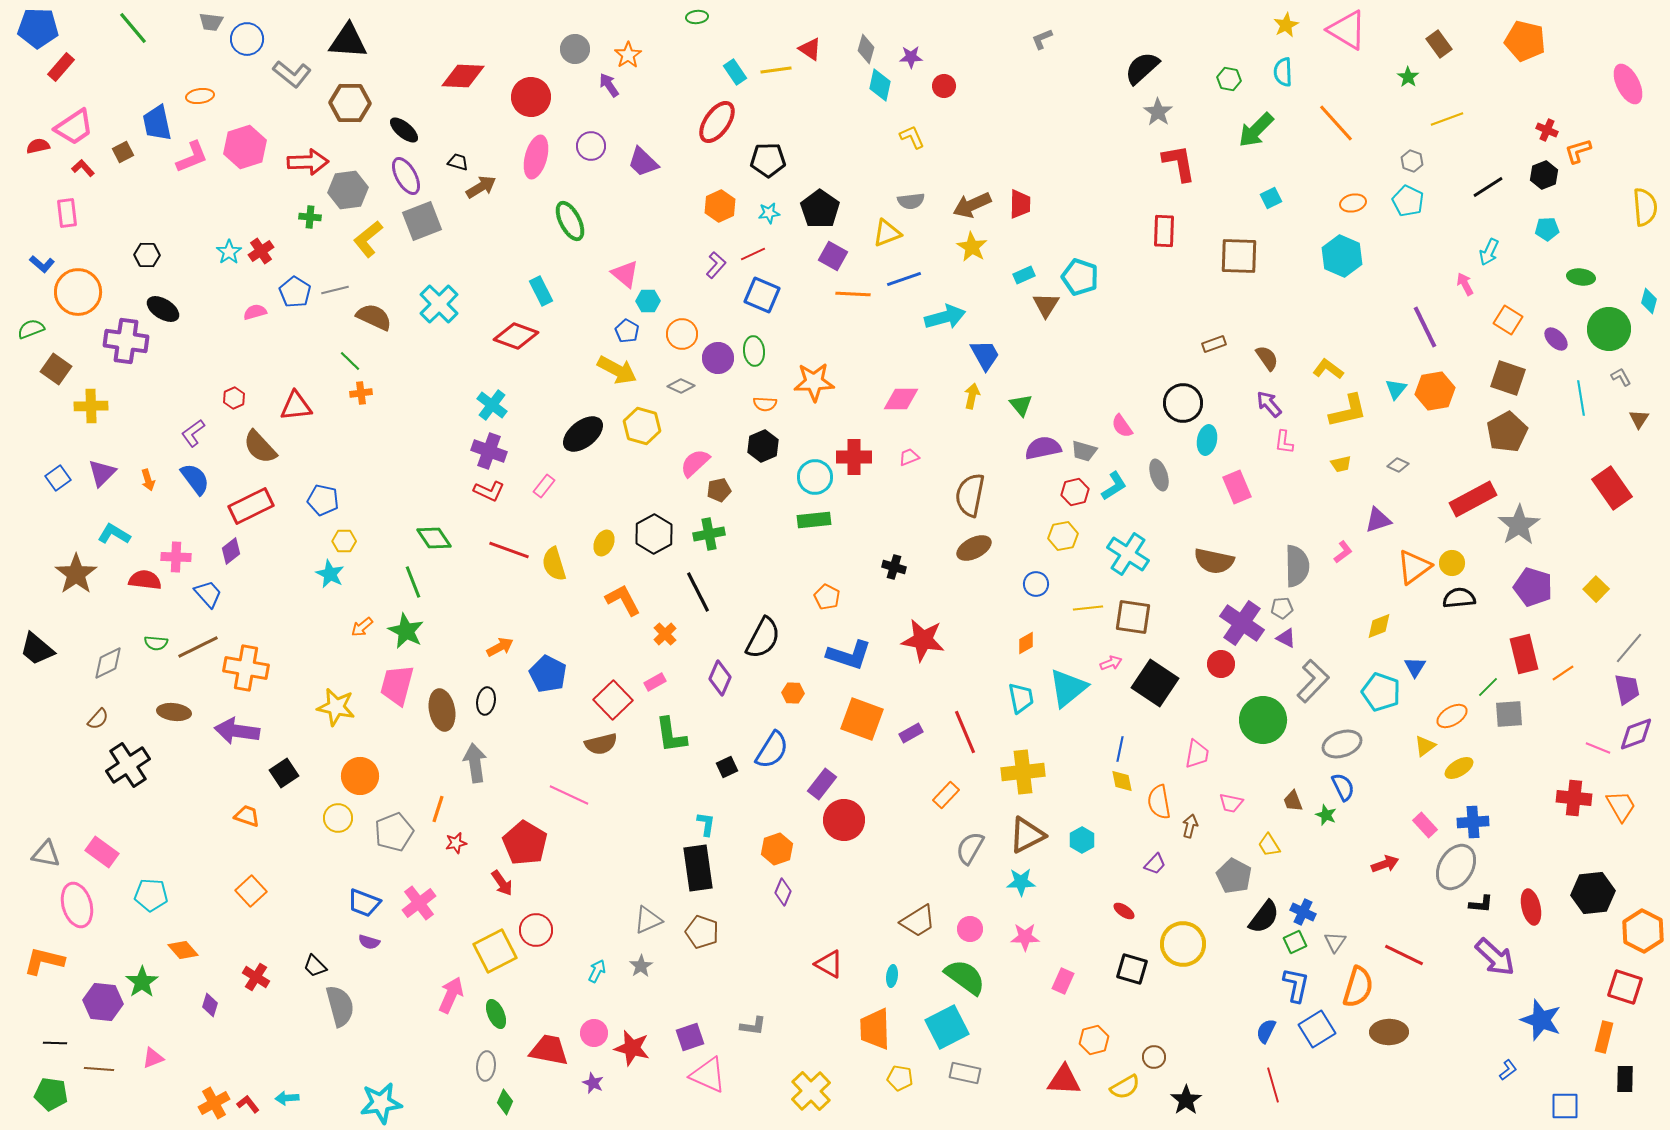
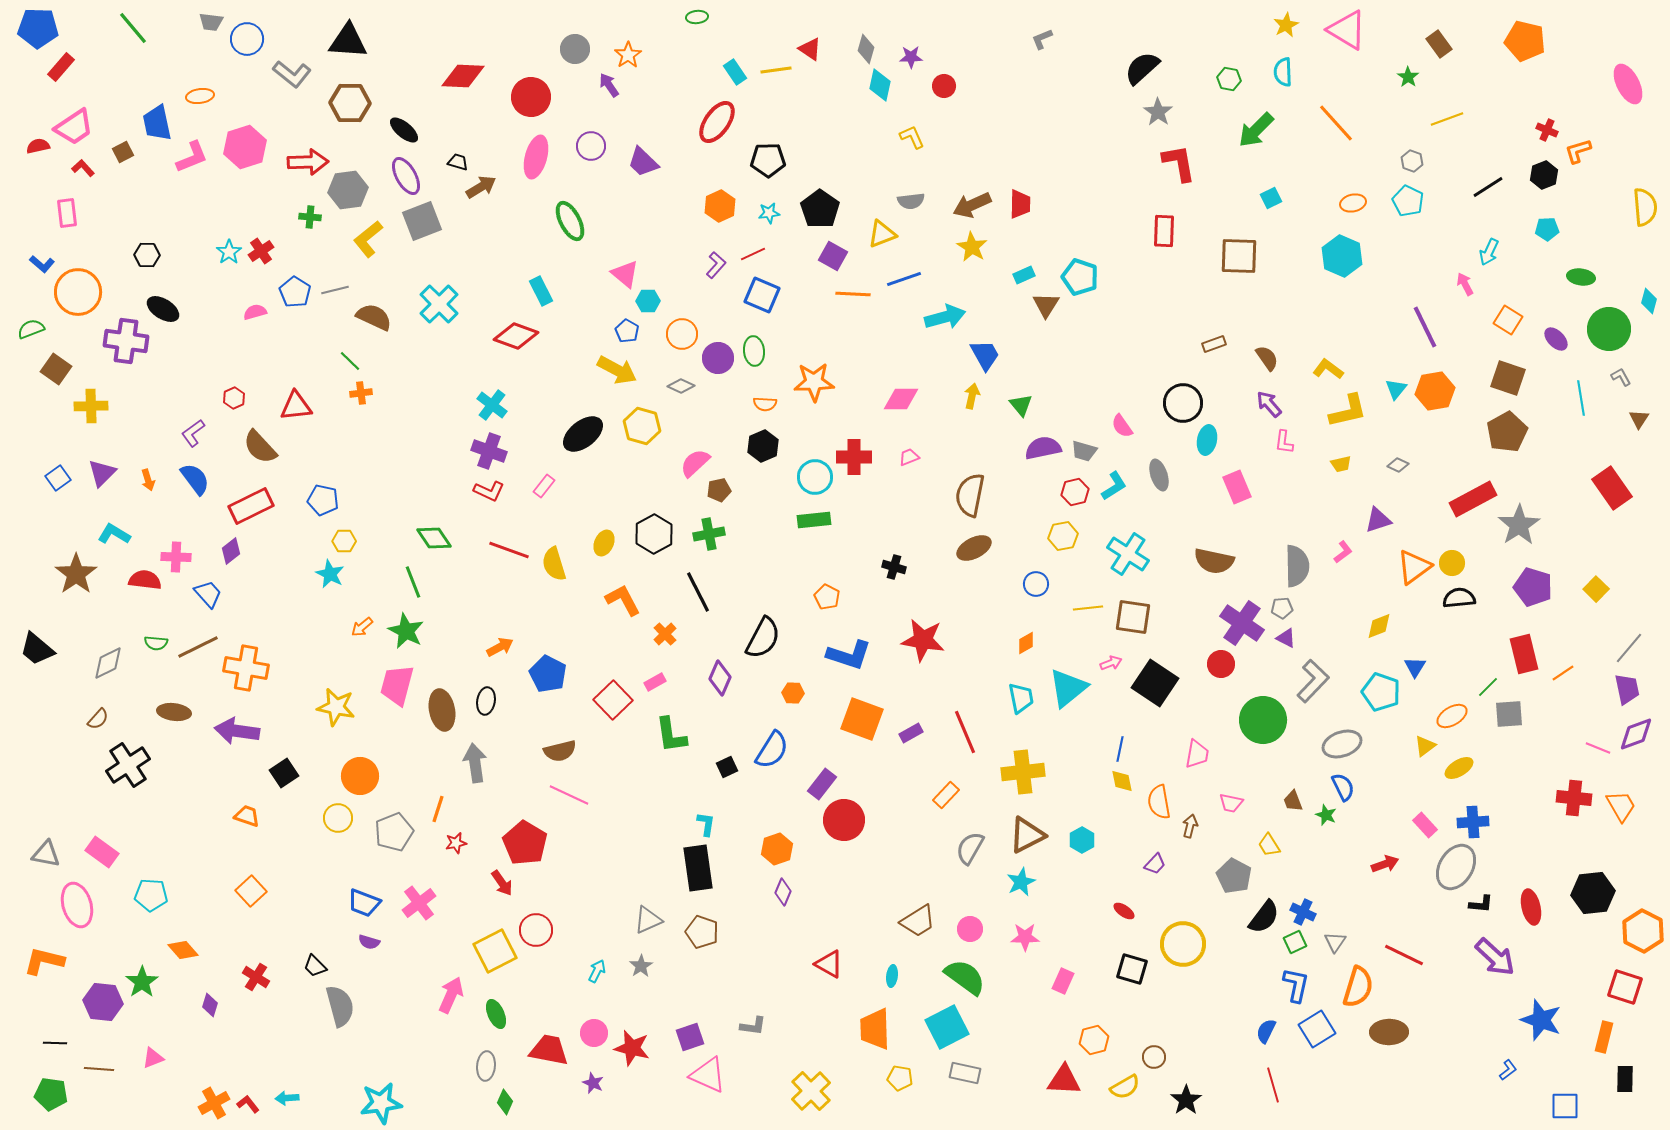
yellow triangle at (887, 233): moved 5 px left, 1 px down
brown semicircle at (601, 744): moved 41 px left, 7 px down
cyan star at (1021, 882): rotated 24 degrees counterclockwise
